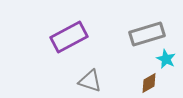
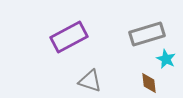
brown diamond: rotated 65 degrees counterclockwise
